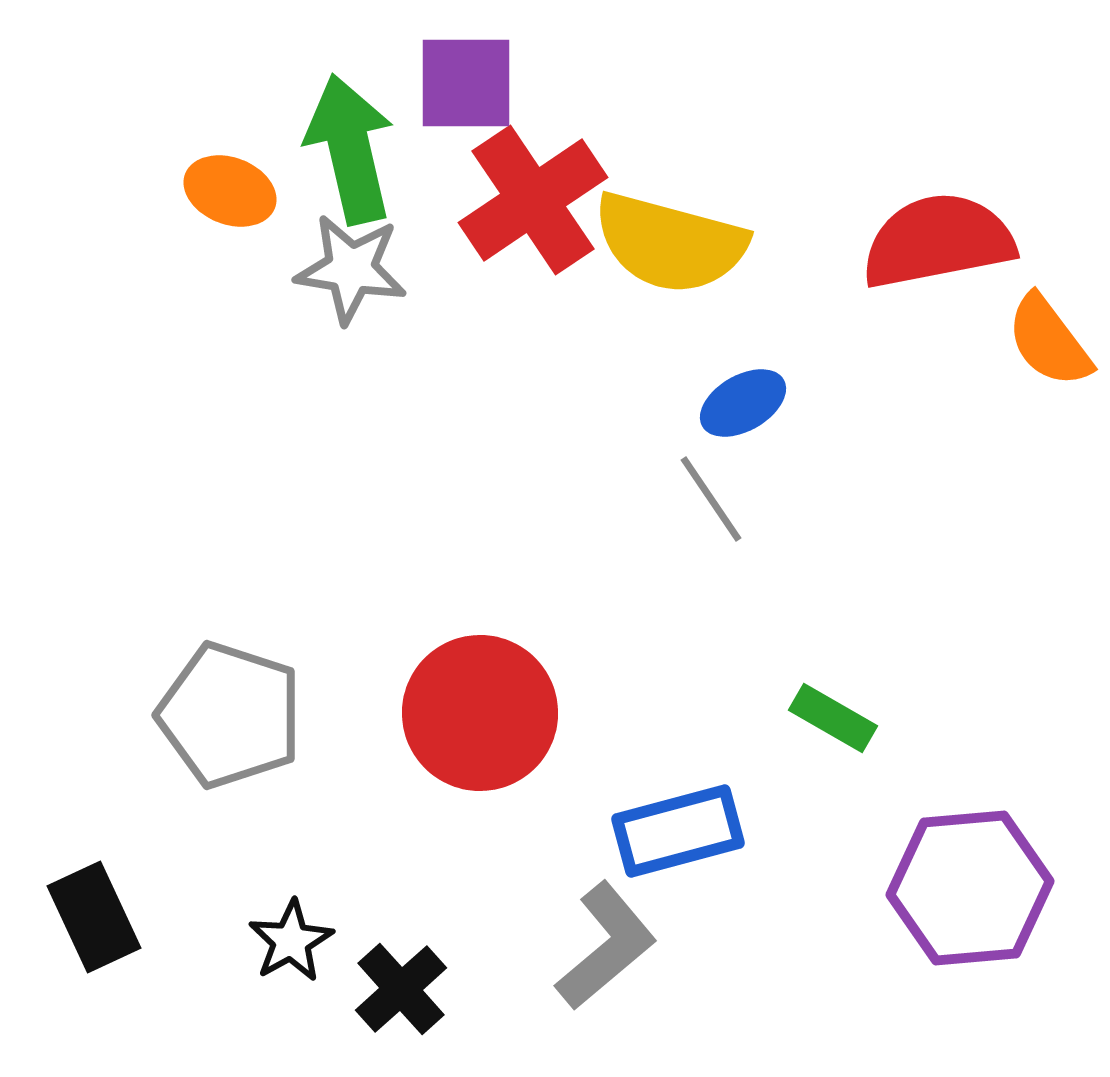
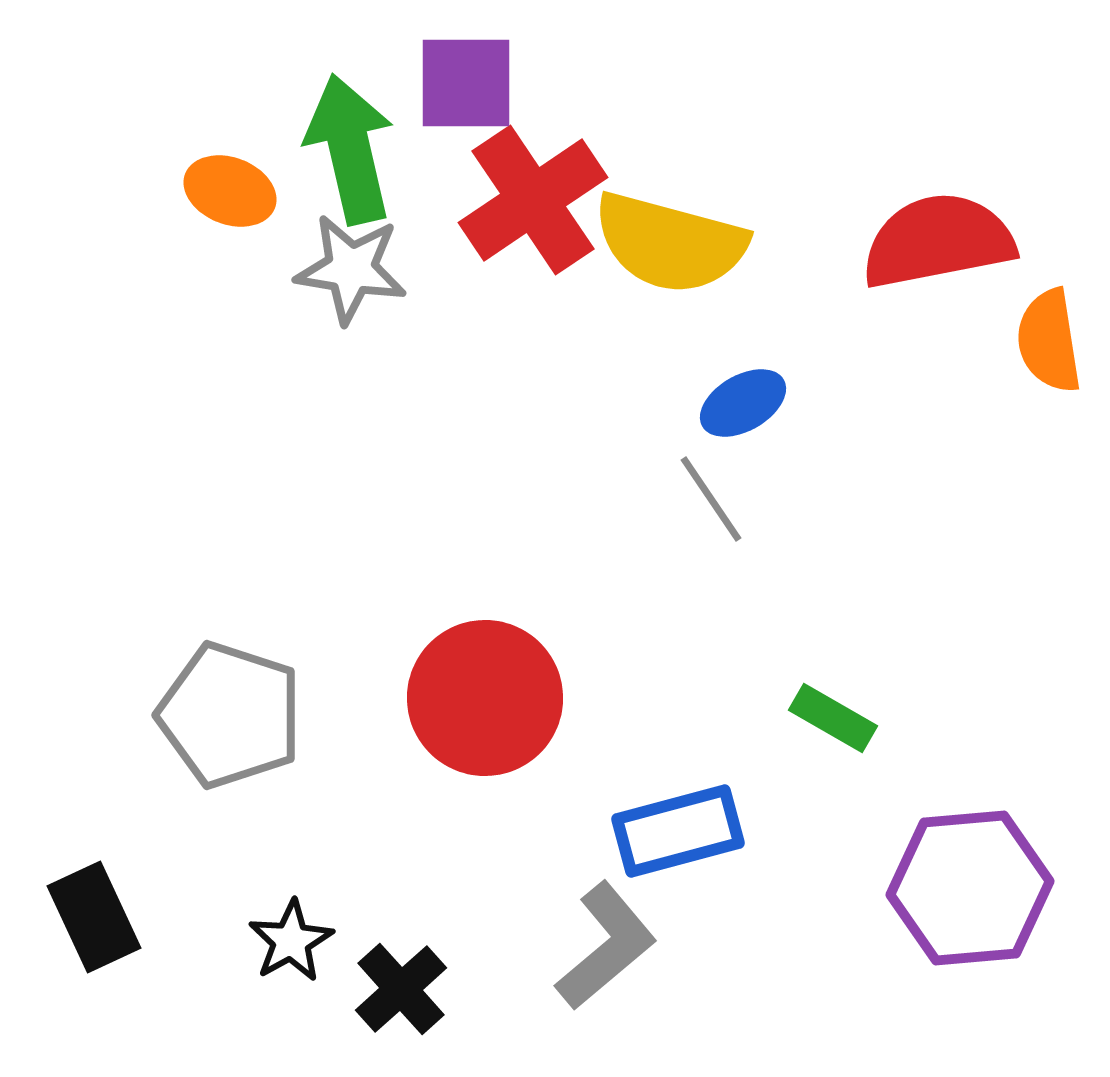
orange semicircle: rotated 28 degrees clockwise
red circle: moved 5 px right, 15 px up
